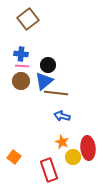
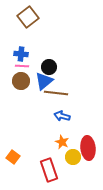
brown square: moved 2 px up
black circle: moved 1 px right, 2 px down
orange square: moved 1 px left
